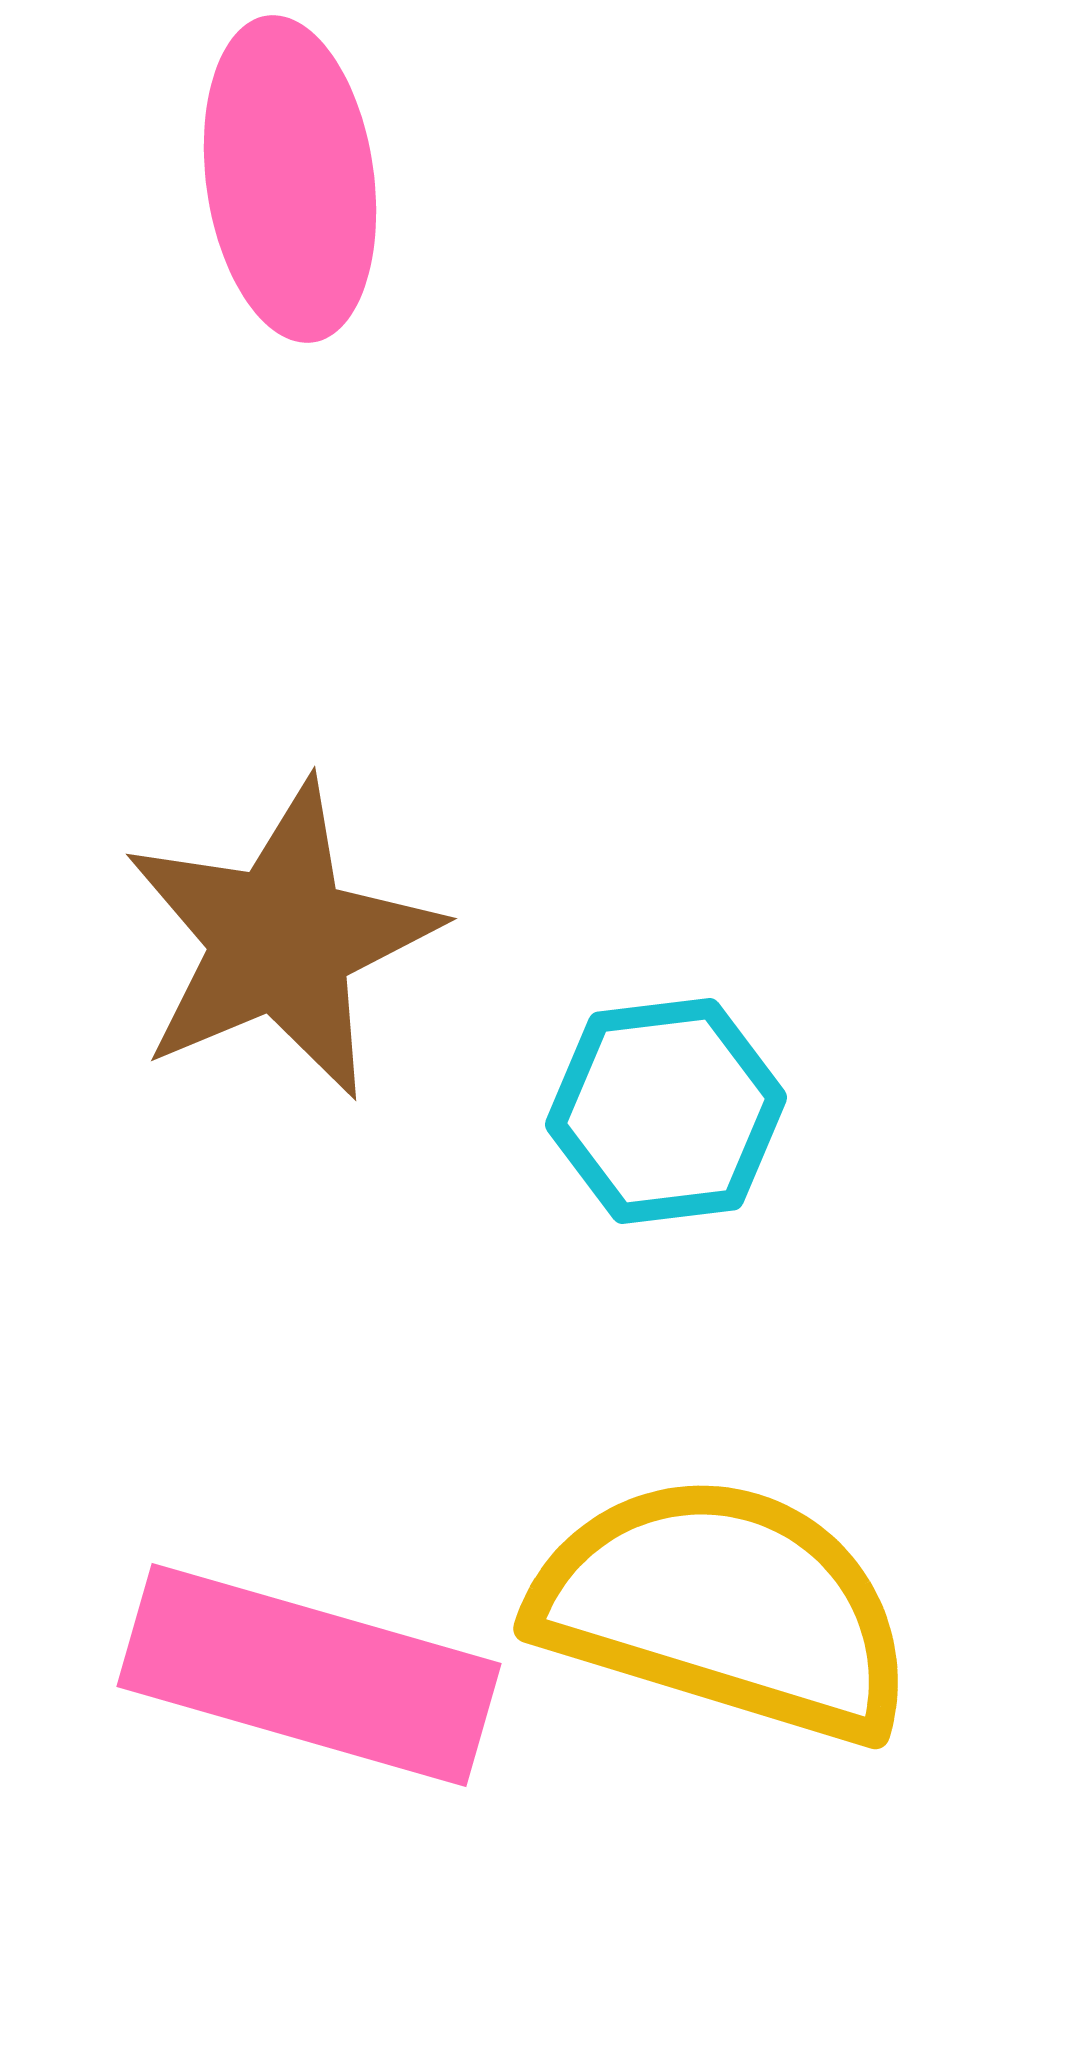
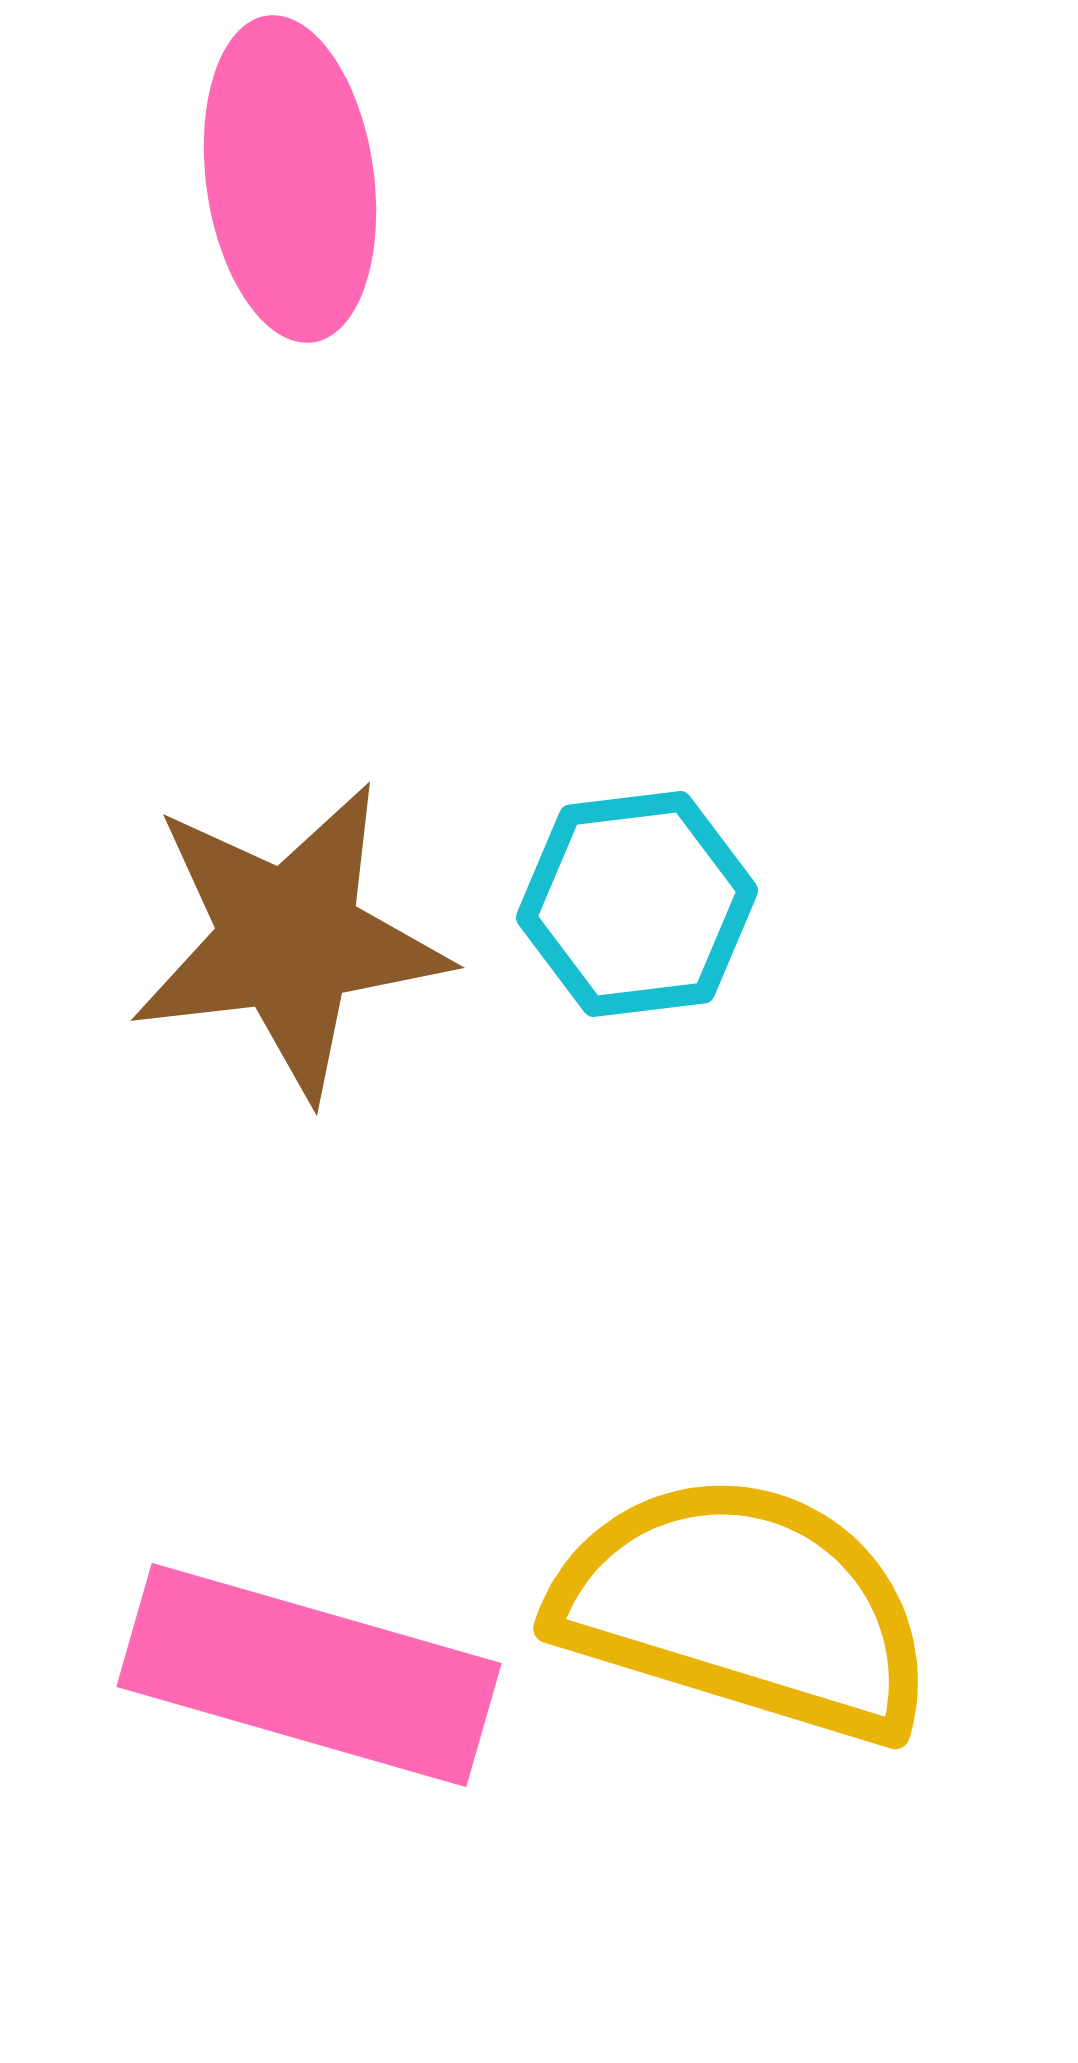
brown star: moved 8 px right; rotated 16 degrees clockwise
cyan hexagon: moved 29 px left, 207 px up
yellow semicircle: moved 20 px right
